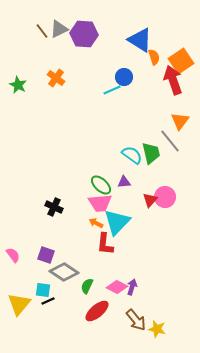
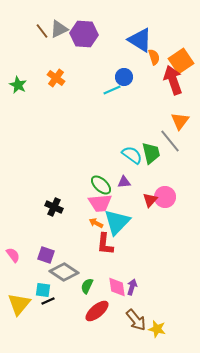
pink diamond: rotated 55 degrees clockwise
